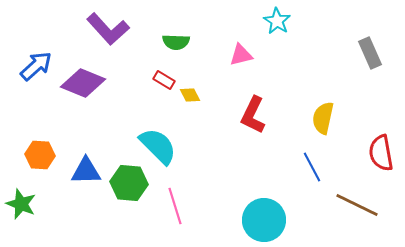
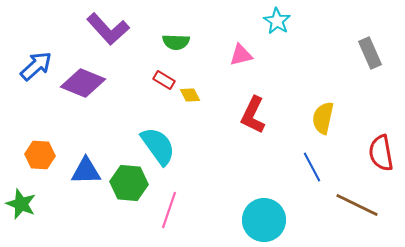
cyan semicircle: rotated 9 degrees clockwise
pink line: moved 6 px left, 4 px down; rotated 36 degrees clockwise
